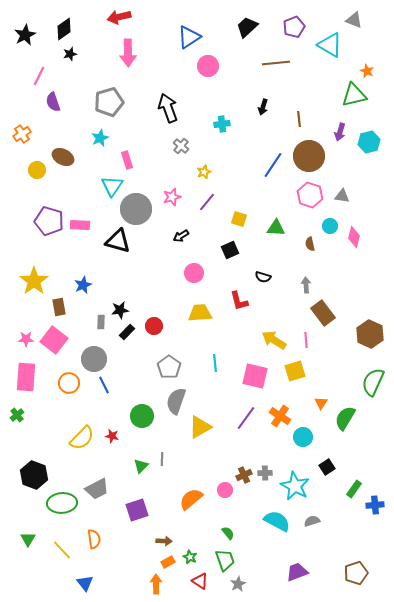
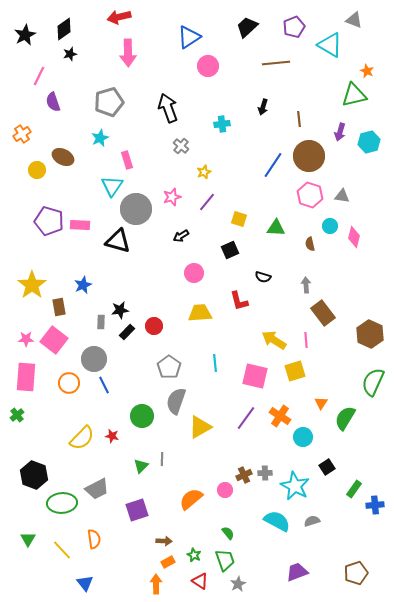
yellow star at (34, 281): moved 2 px left, 4 px down
green star at (190, 557): moved 4 px right, 2 px up
